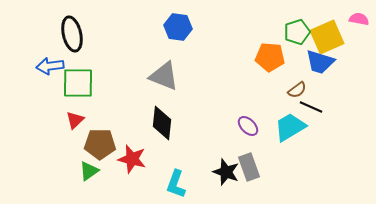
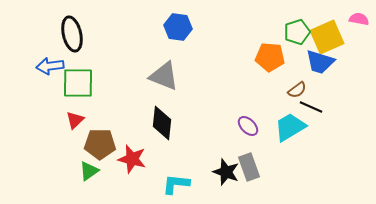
cyan L-shape: rotated 76 degrees clockwise
